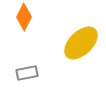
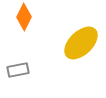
gray rectangle: moved 9 px left, 3 px up
